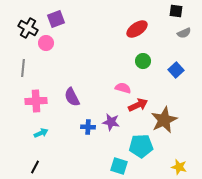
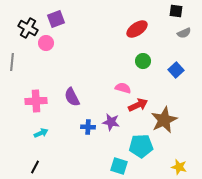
gray line: moved 11 px left, 6 px up
